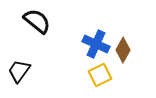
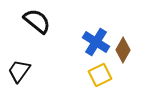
blue cross: moved 2 px up; rotated 8 degrees clockwise
